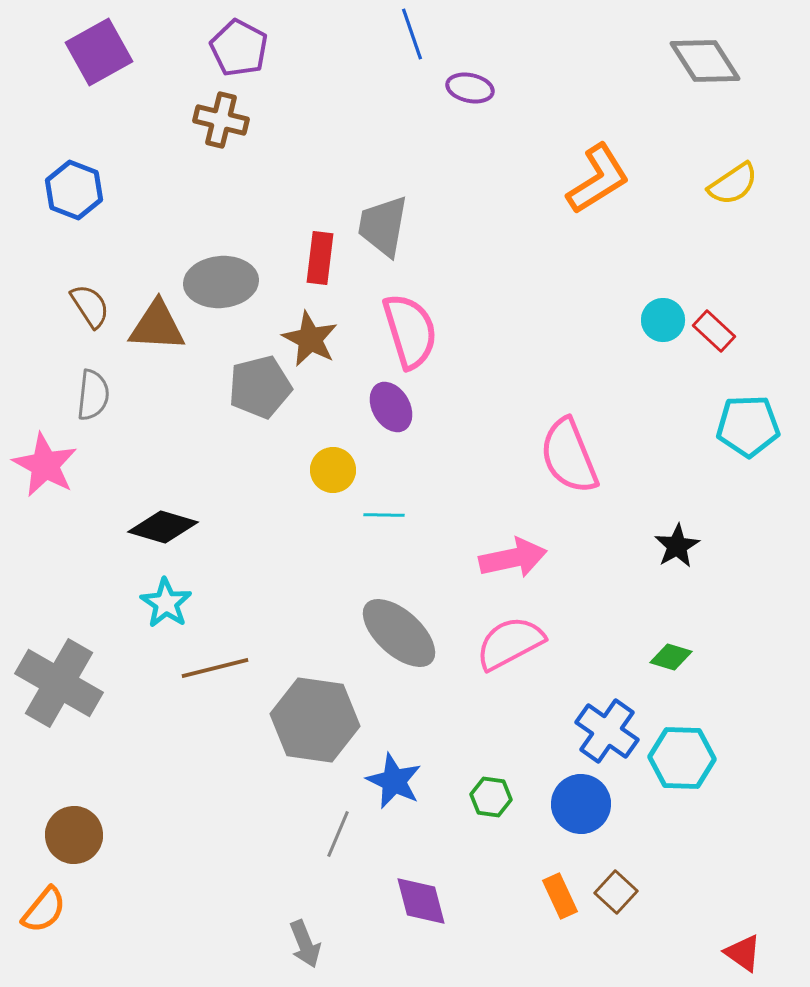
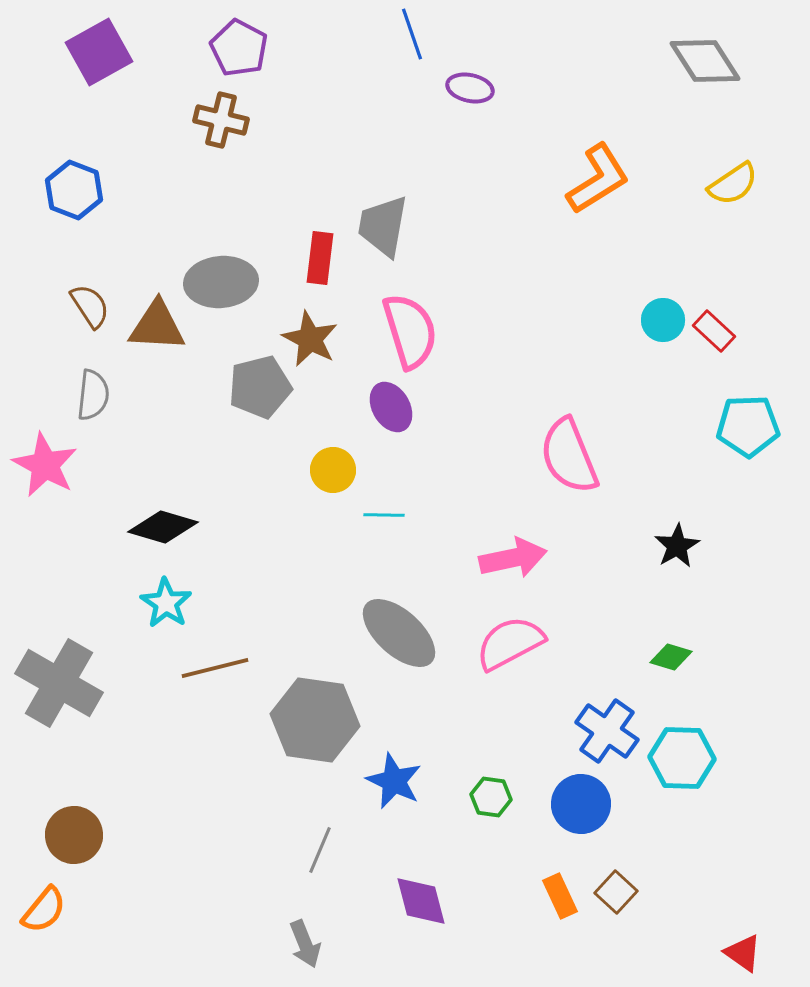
gray line at (338, 834): moved 18 px left, 16 px down
